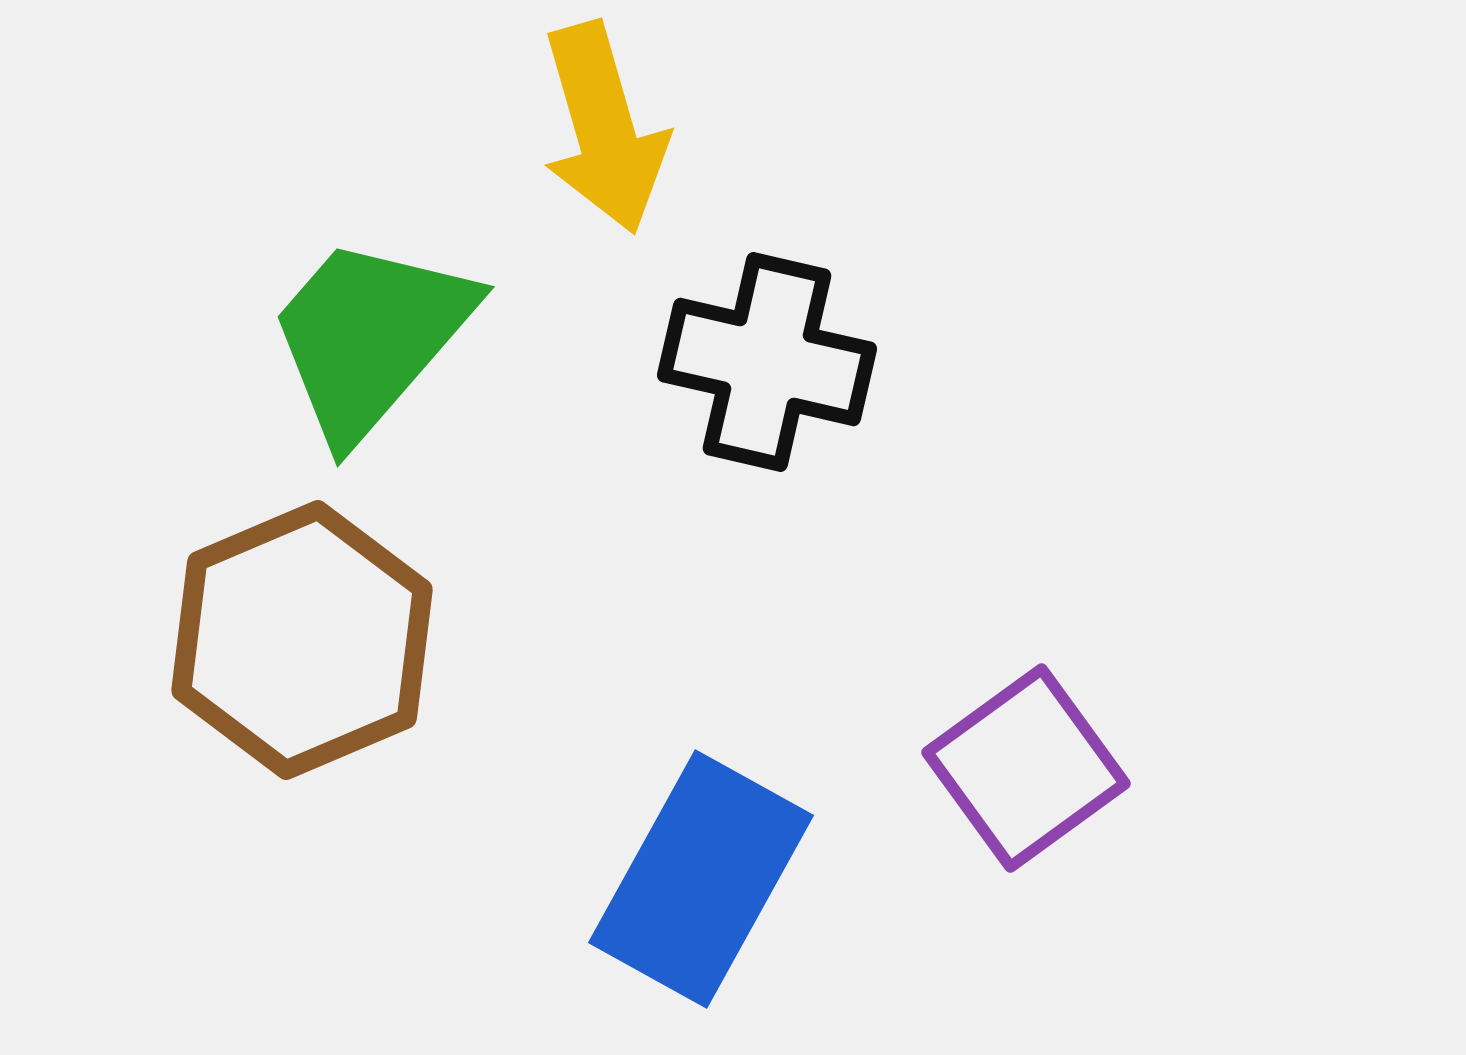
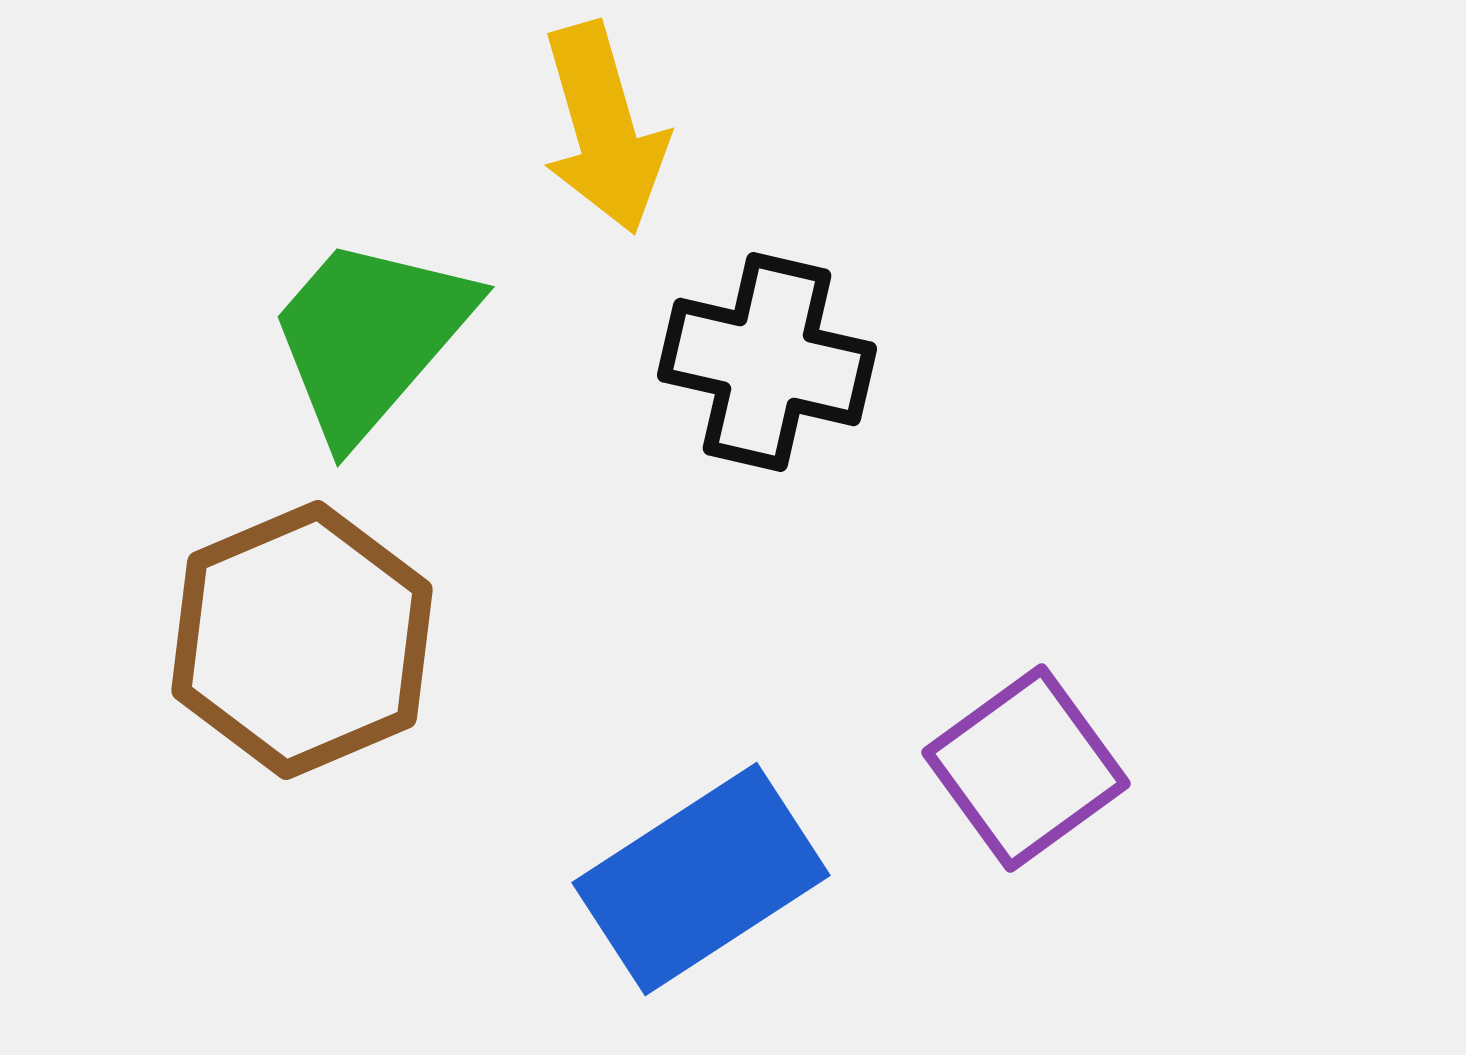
blue rectangle: rotated 28 degrees clockwise
